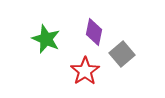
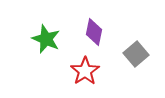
gray square: moved 14 px right
